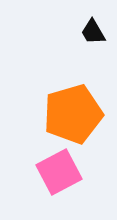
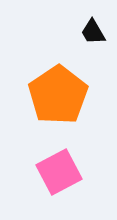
orange pentagon: moved 15 px left, 19 px up; rotated 18 degrees counterclockwise
